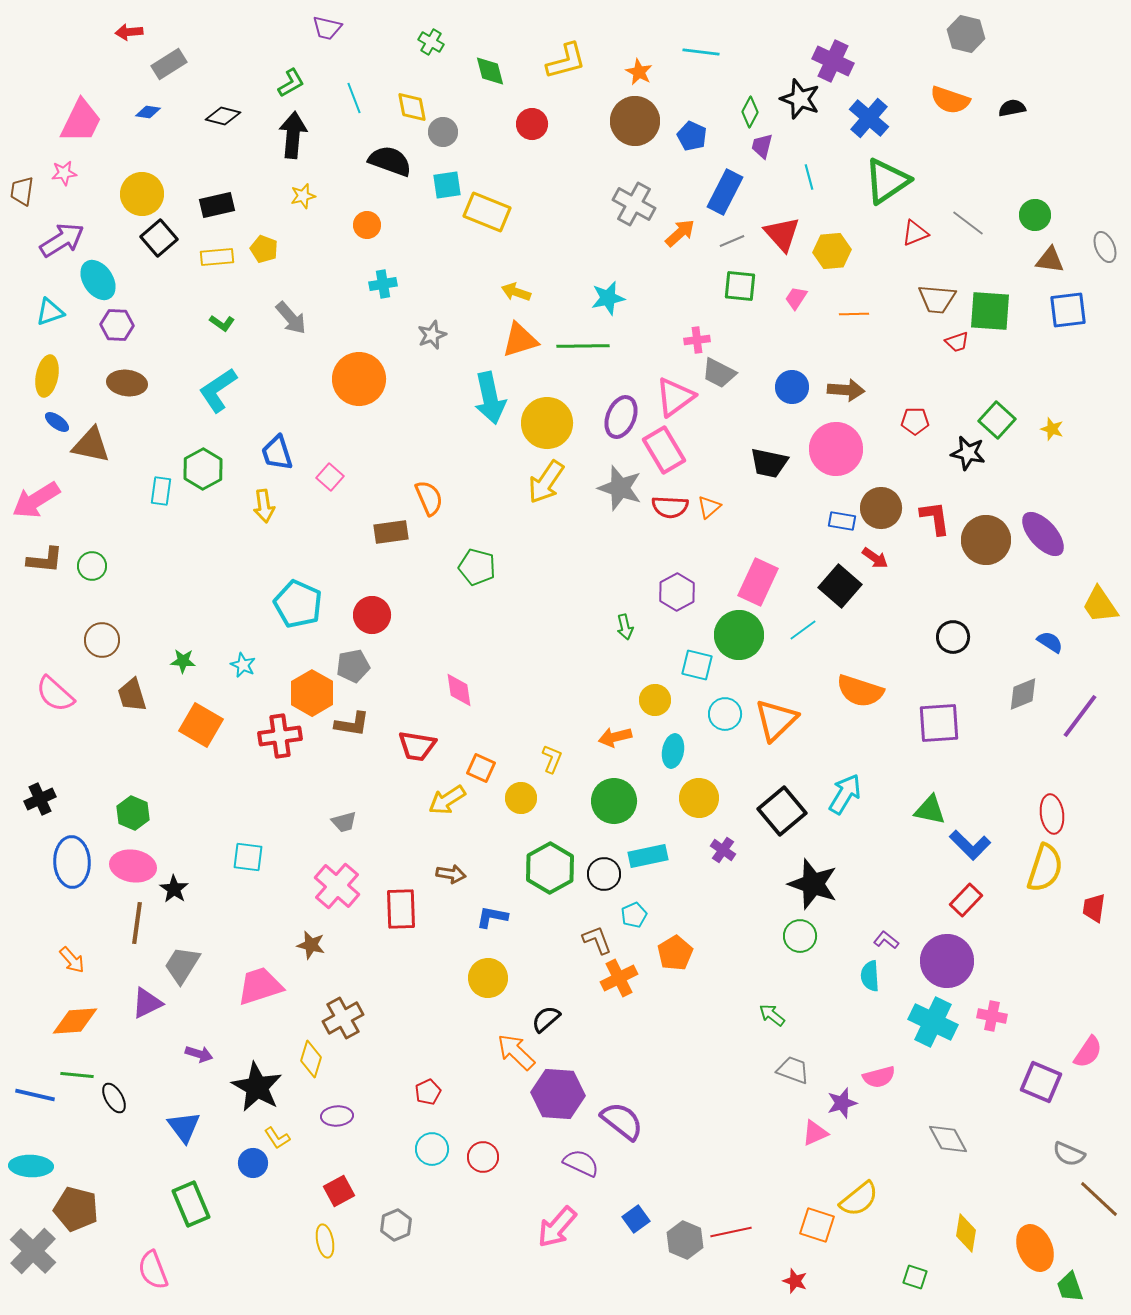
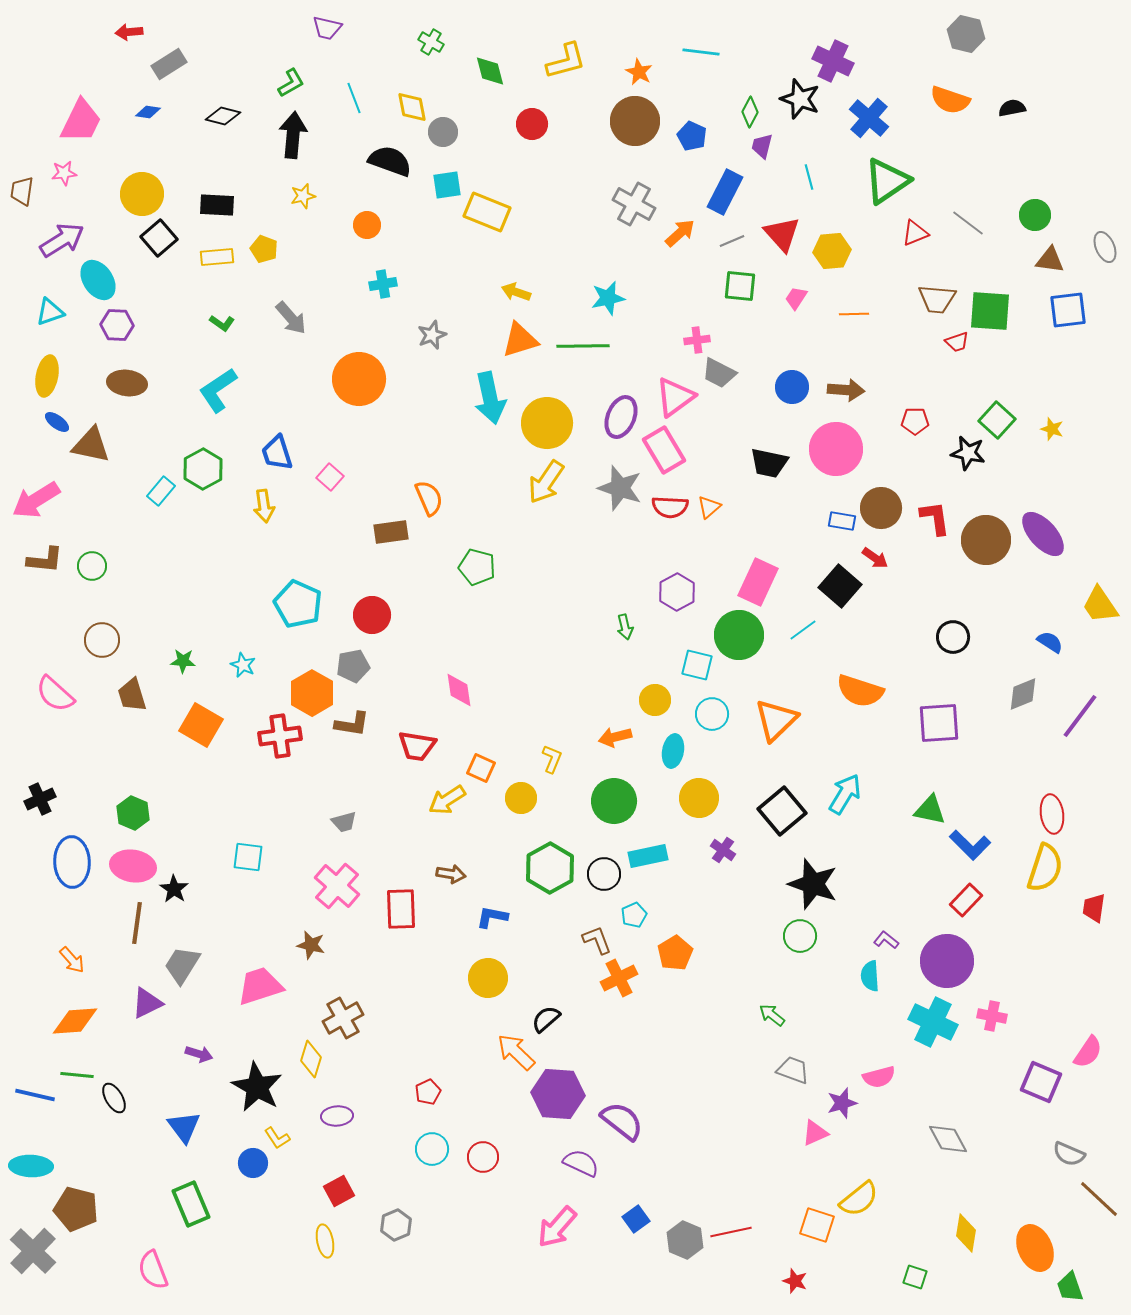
black rectangle at (217, 205): rotated 16 degrees clockwise
cyan rectangle at (161, 491): rotated 32 degrees clockwise
cyan circle at (725, 714): moved 13 px left
